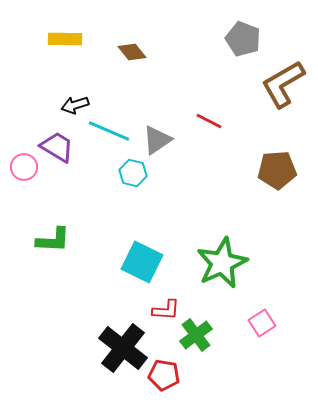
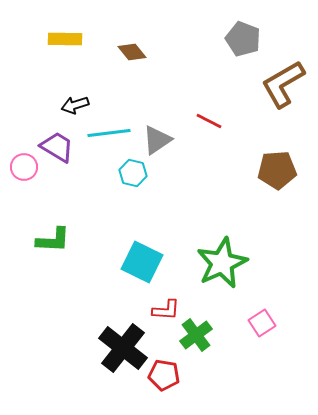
cyan line: moved 2 px down; rotated 30 degrees counterclockwise
